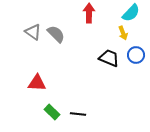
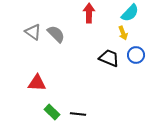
cyan semicircle: moved 1 px left
